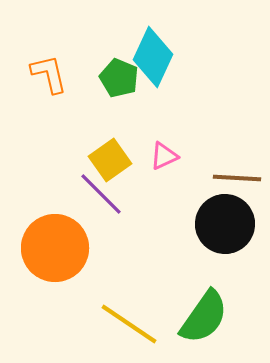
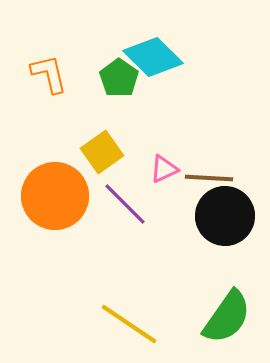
cyan diamond: rotated 70 degrees counterclockwise
green pentagon: rotated 12 degrees clockwise
pink triangle: moved 13 px down
yellow square: moved 8 px left, 8 px up
brown line: moved 28 px left
purple line: moved 24 px right, 10 px down
black circle: moved 8 px up
orange circle: moved 52 px up
green semicircle: moved 23 px right
